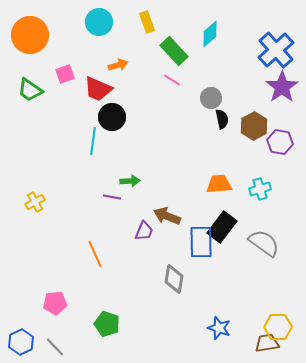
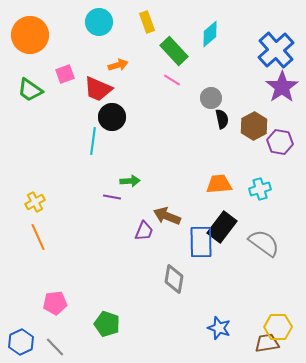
orange line: moved 57 px left, 17 px up
